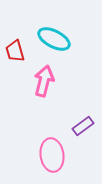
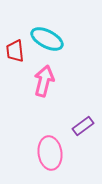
cyan ellipse: moved 7 px left
red trapezoid: rotated 10 degrees clockwise
pink ellipse: moved 2 px left, 2 px up
